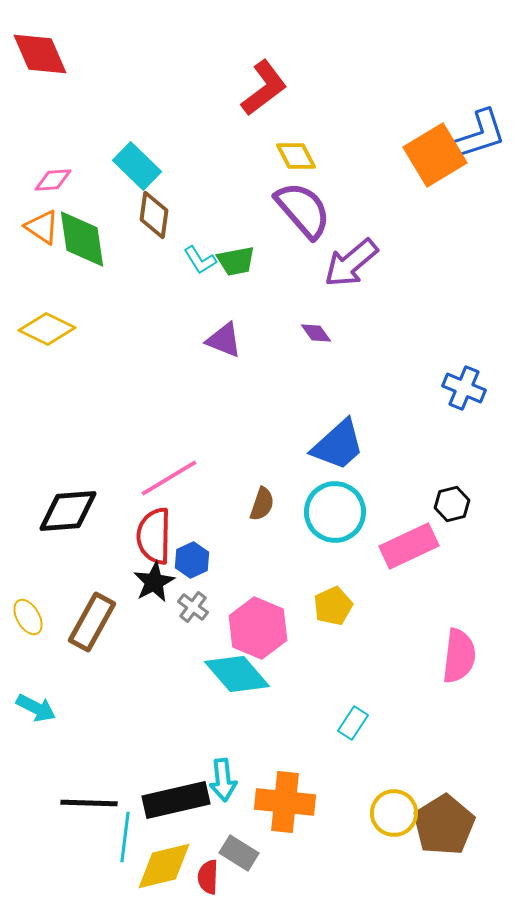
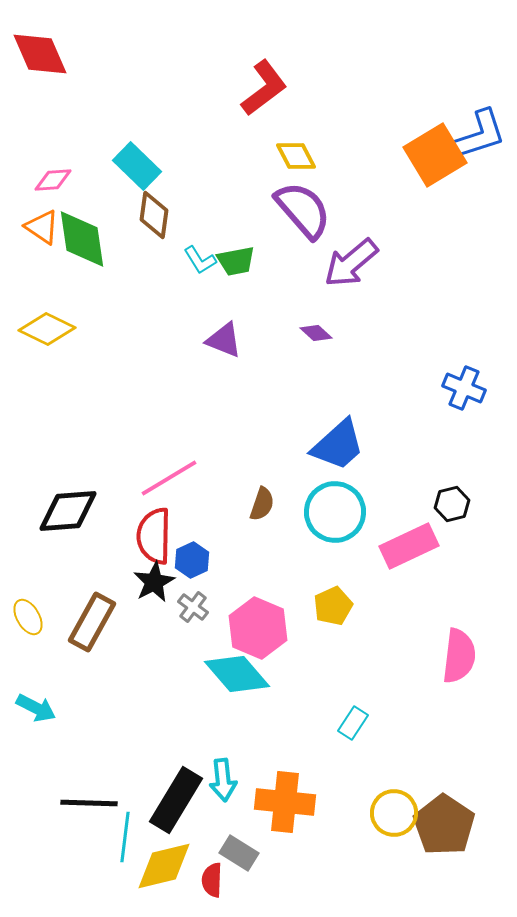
purple diamond at (316, 333): rotated 12 degrees counterclockwise
black rectangle at (176, 800): rotated 46 degrees counterclockwise
brown pentagon at (444, 825): rotated 6 degrees counterclockwise
red semicircle at (208, 877): moved 4 px right, 3 px down
